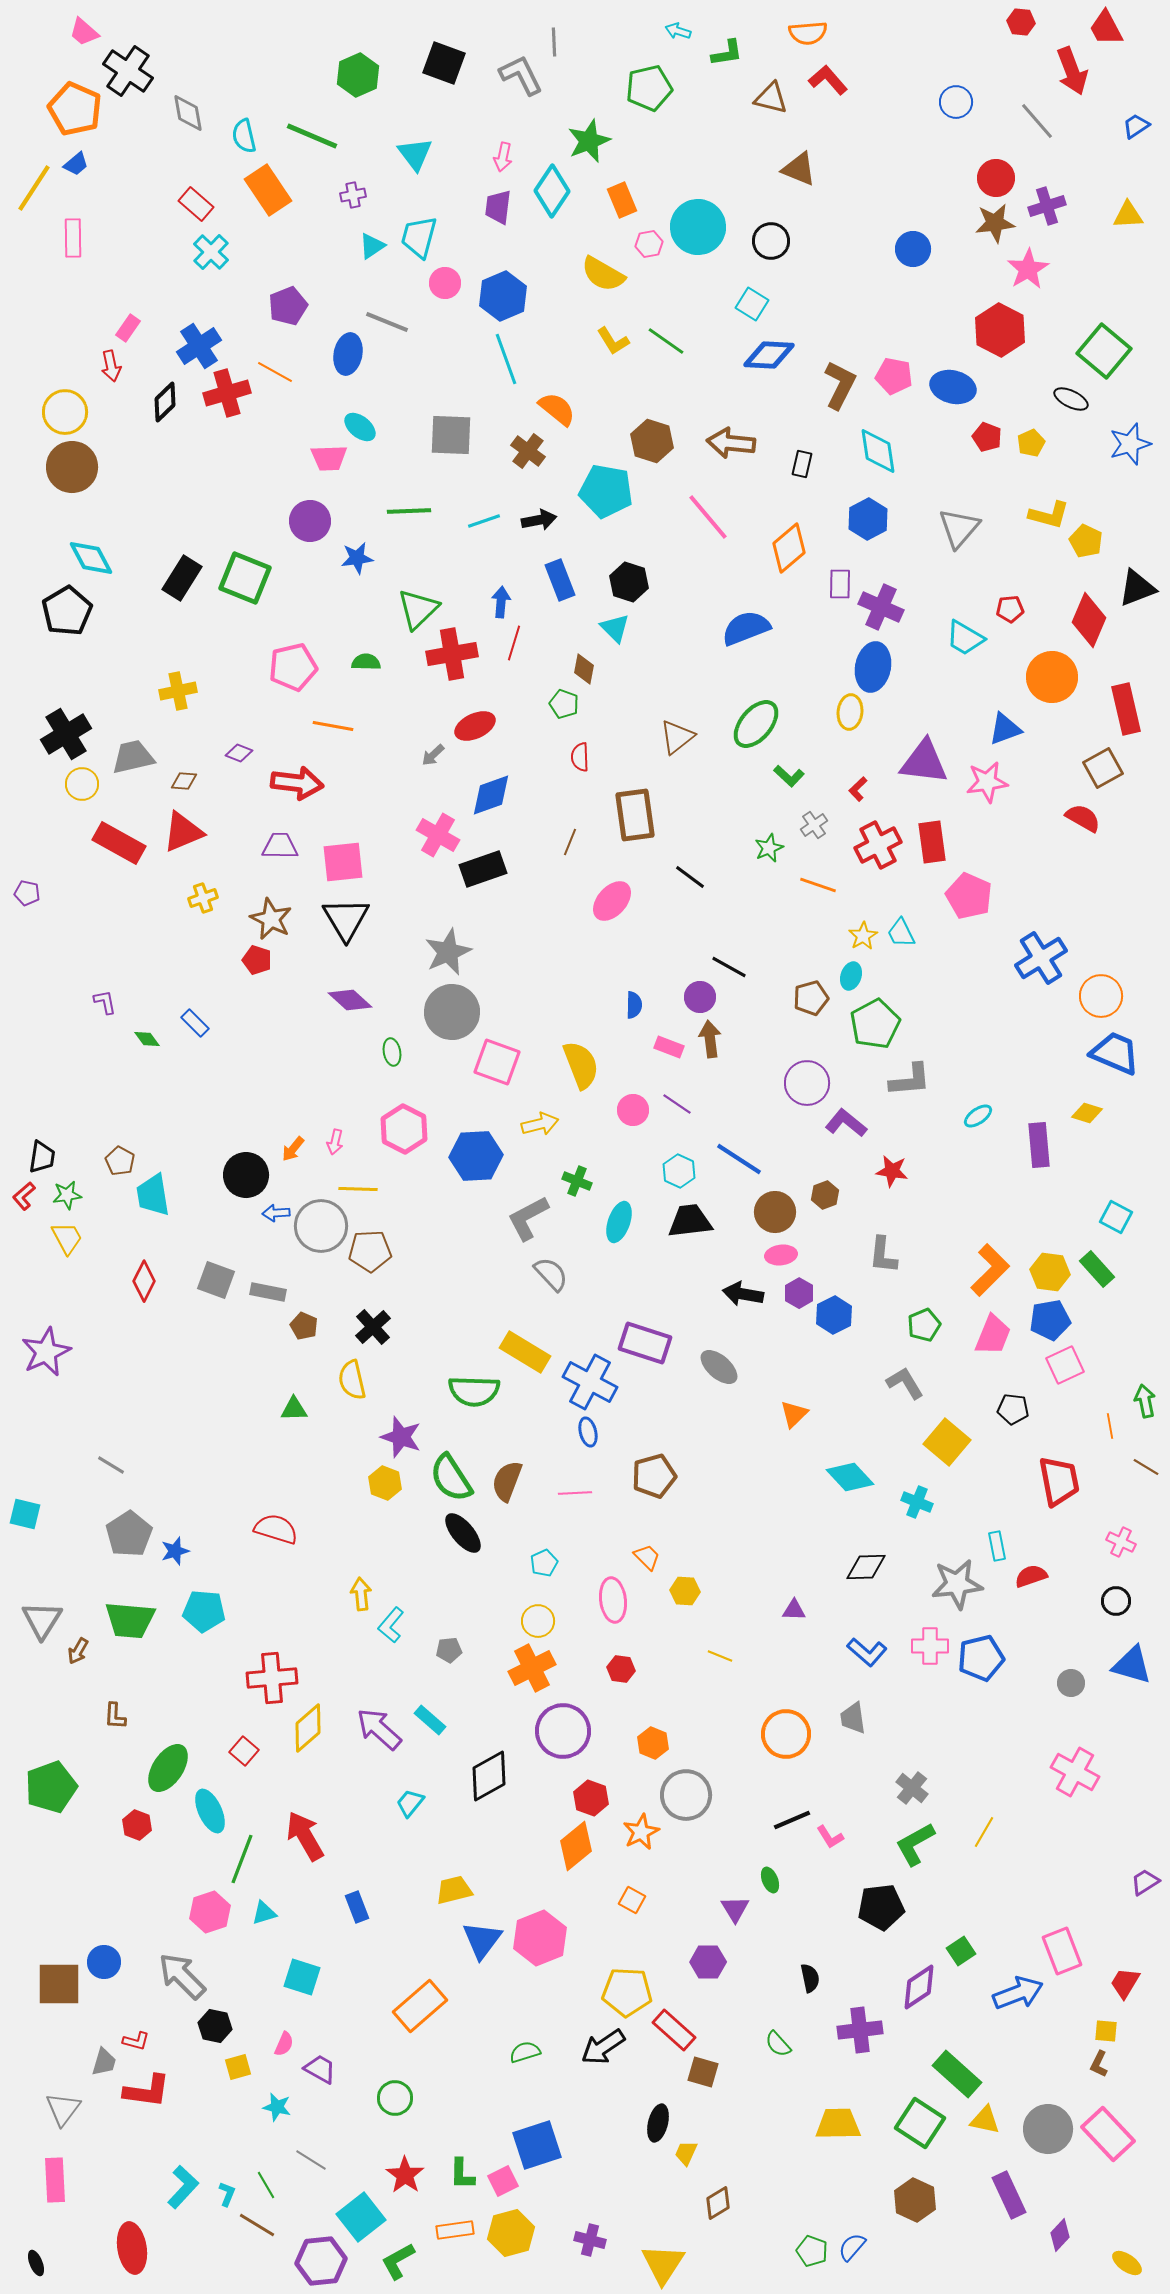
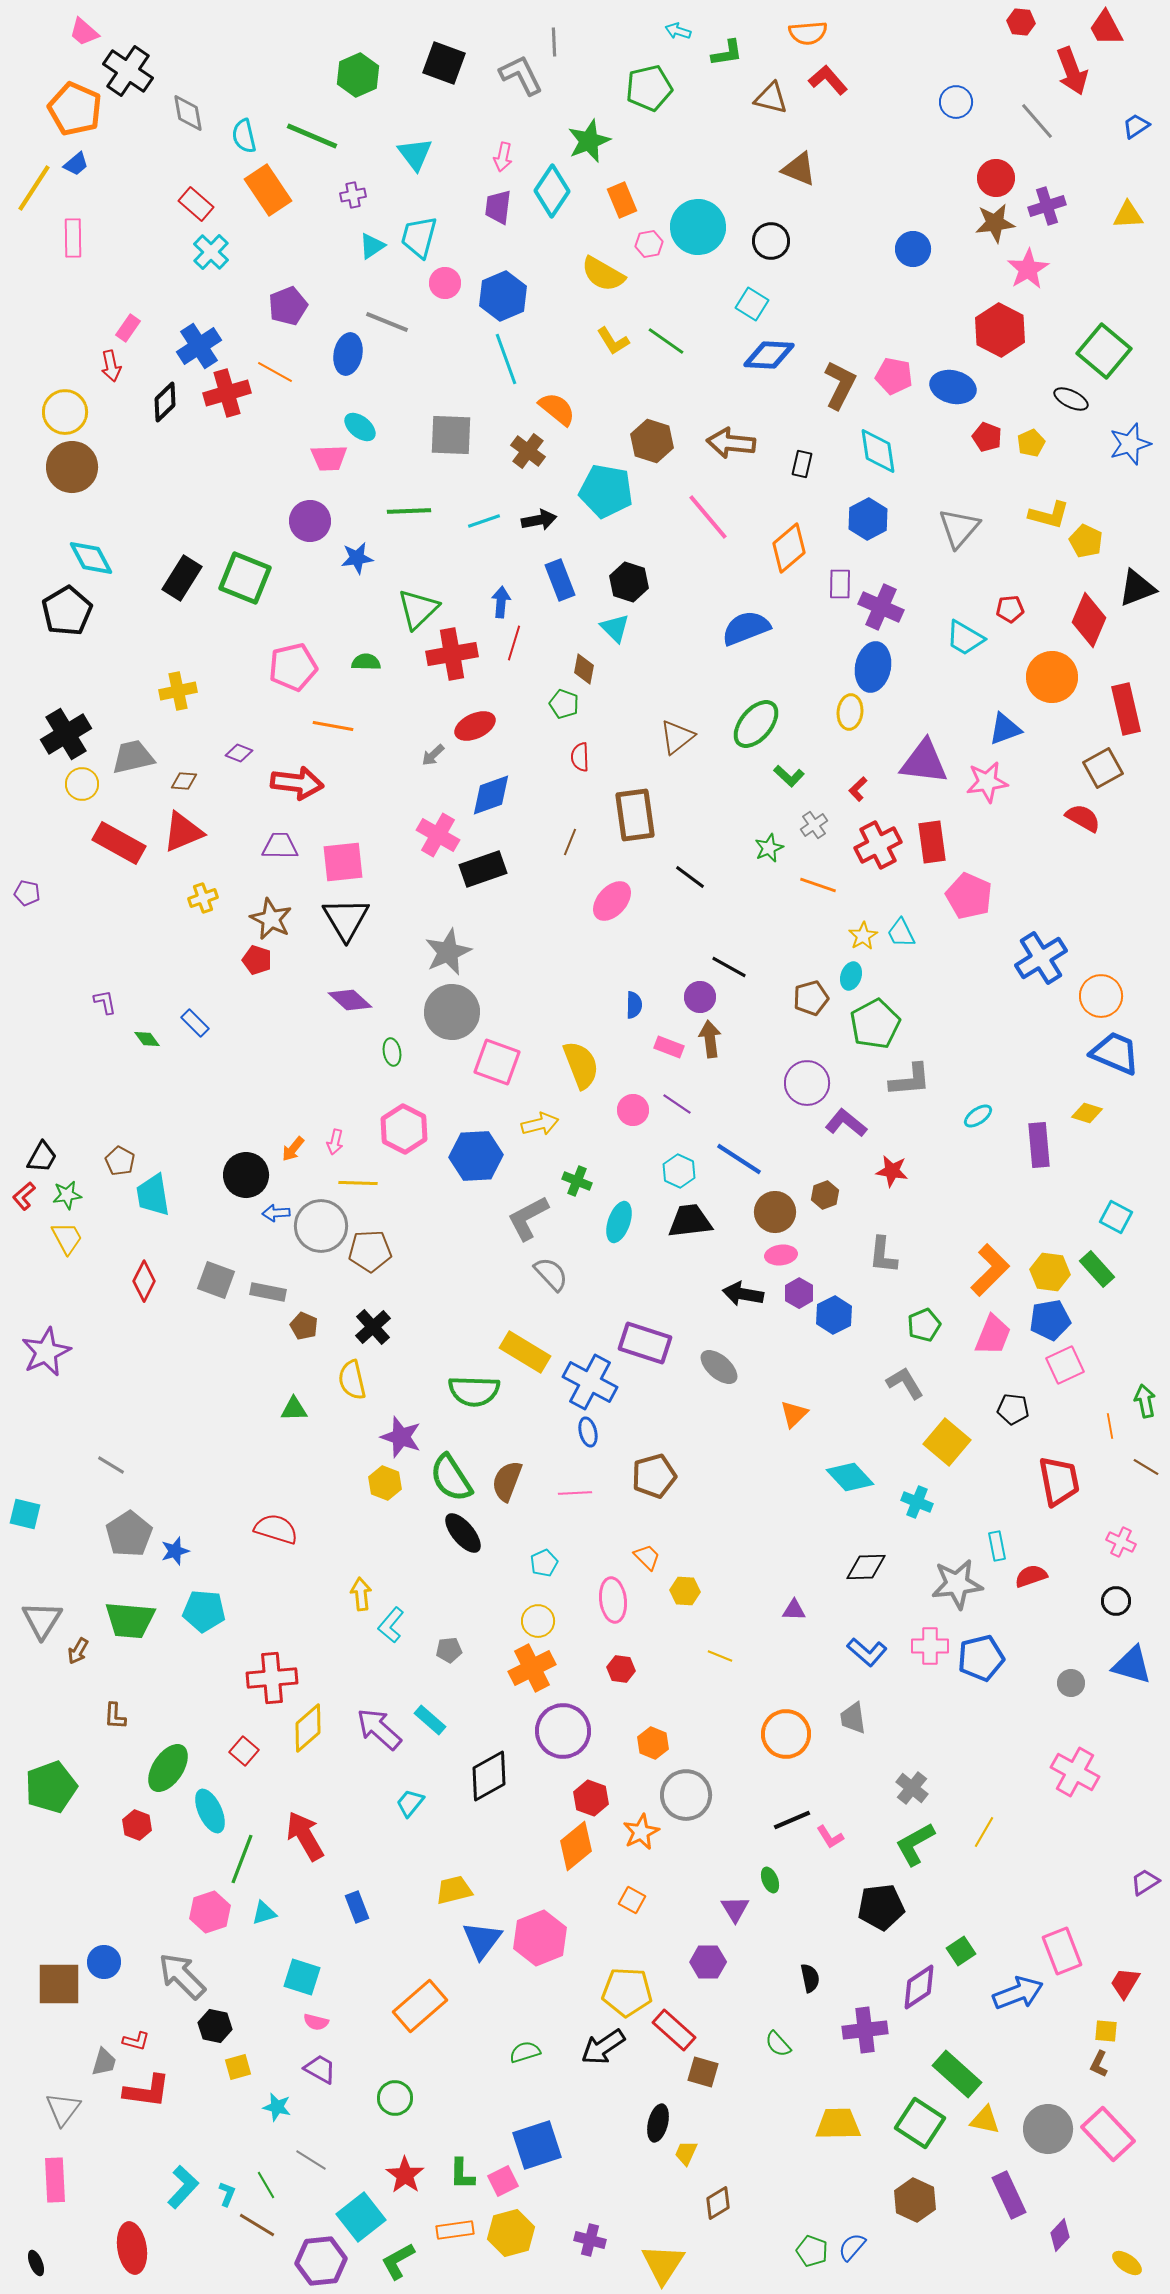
black trapezoid at (42, 1157): rotated 20 degrees clockwise
yellow line at (358, 1189): moved 6 px up
purple cross at (860, 2030): moved 5 px right
pink semicircle at (284, 2044): moved 32 px right, 22 px up; rotated 80 degrees clockwise
